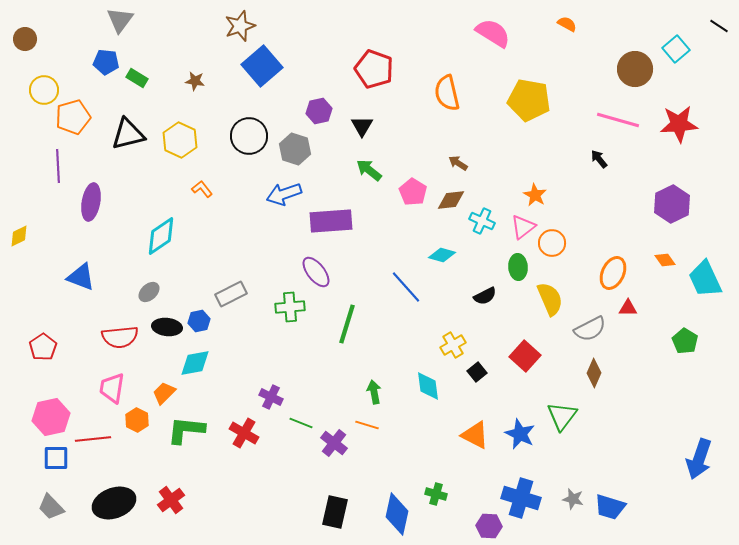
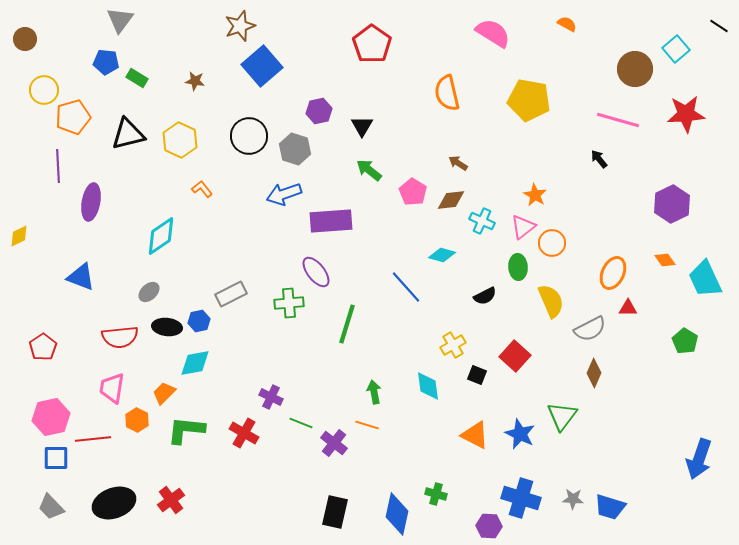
red pentagon at (374, 69): moved 2 px left, 25 px up; rotated 15 degrees clockwise
red star at (679, 124): moved 7 px right, 10 px up
yellow semicircle at (550, 299): moved 1 px right, 2 px down
green cross at (290, 307): moved 1 px left, 4 px up
red square at (525, 356): moved 10 px left
black square at (477, 372): moved 3 px down; rotated 30 degrees counterclockwise
gray star at (573, 499): rotated 10 degrees counterclockwise
